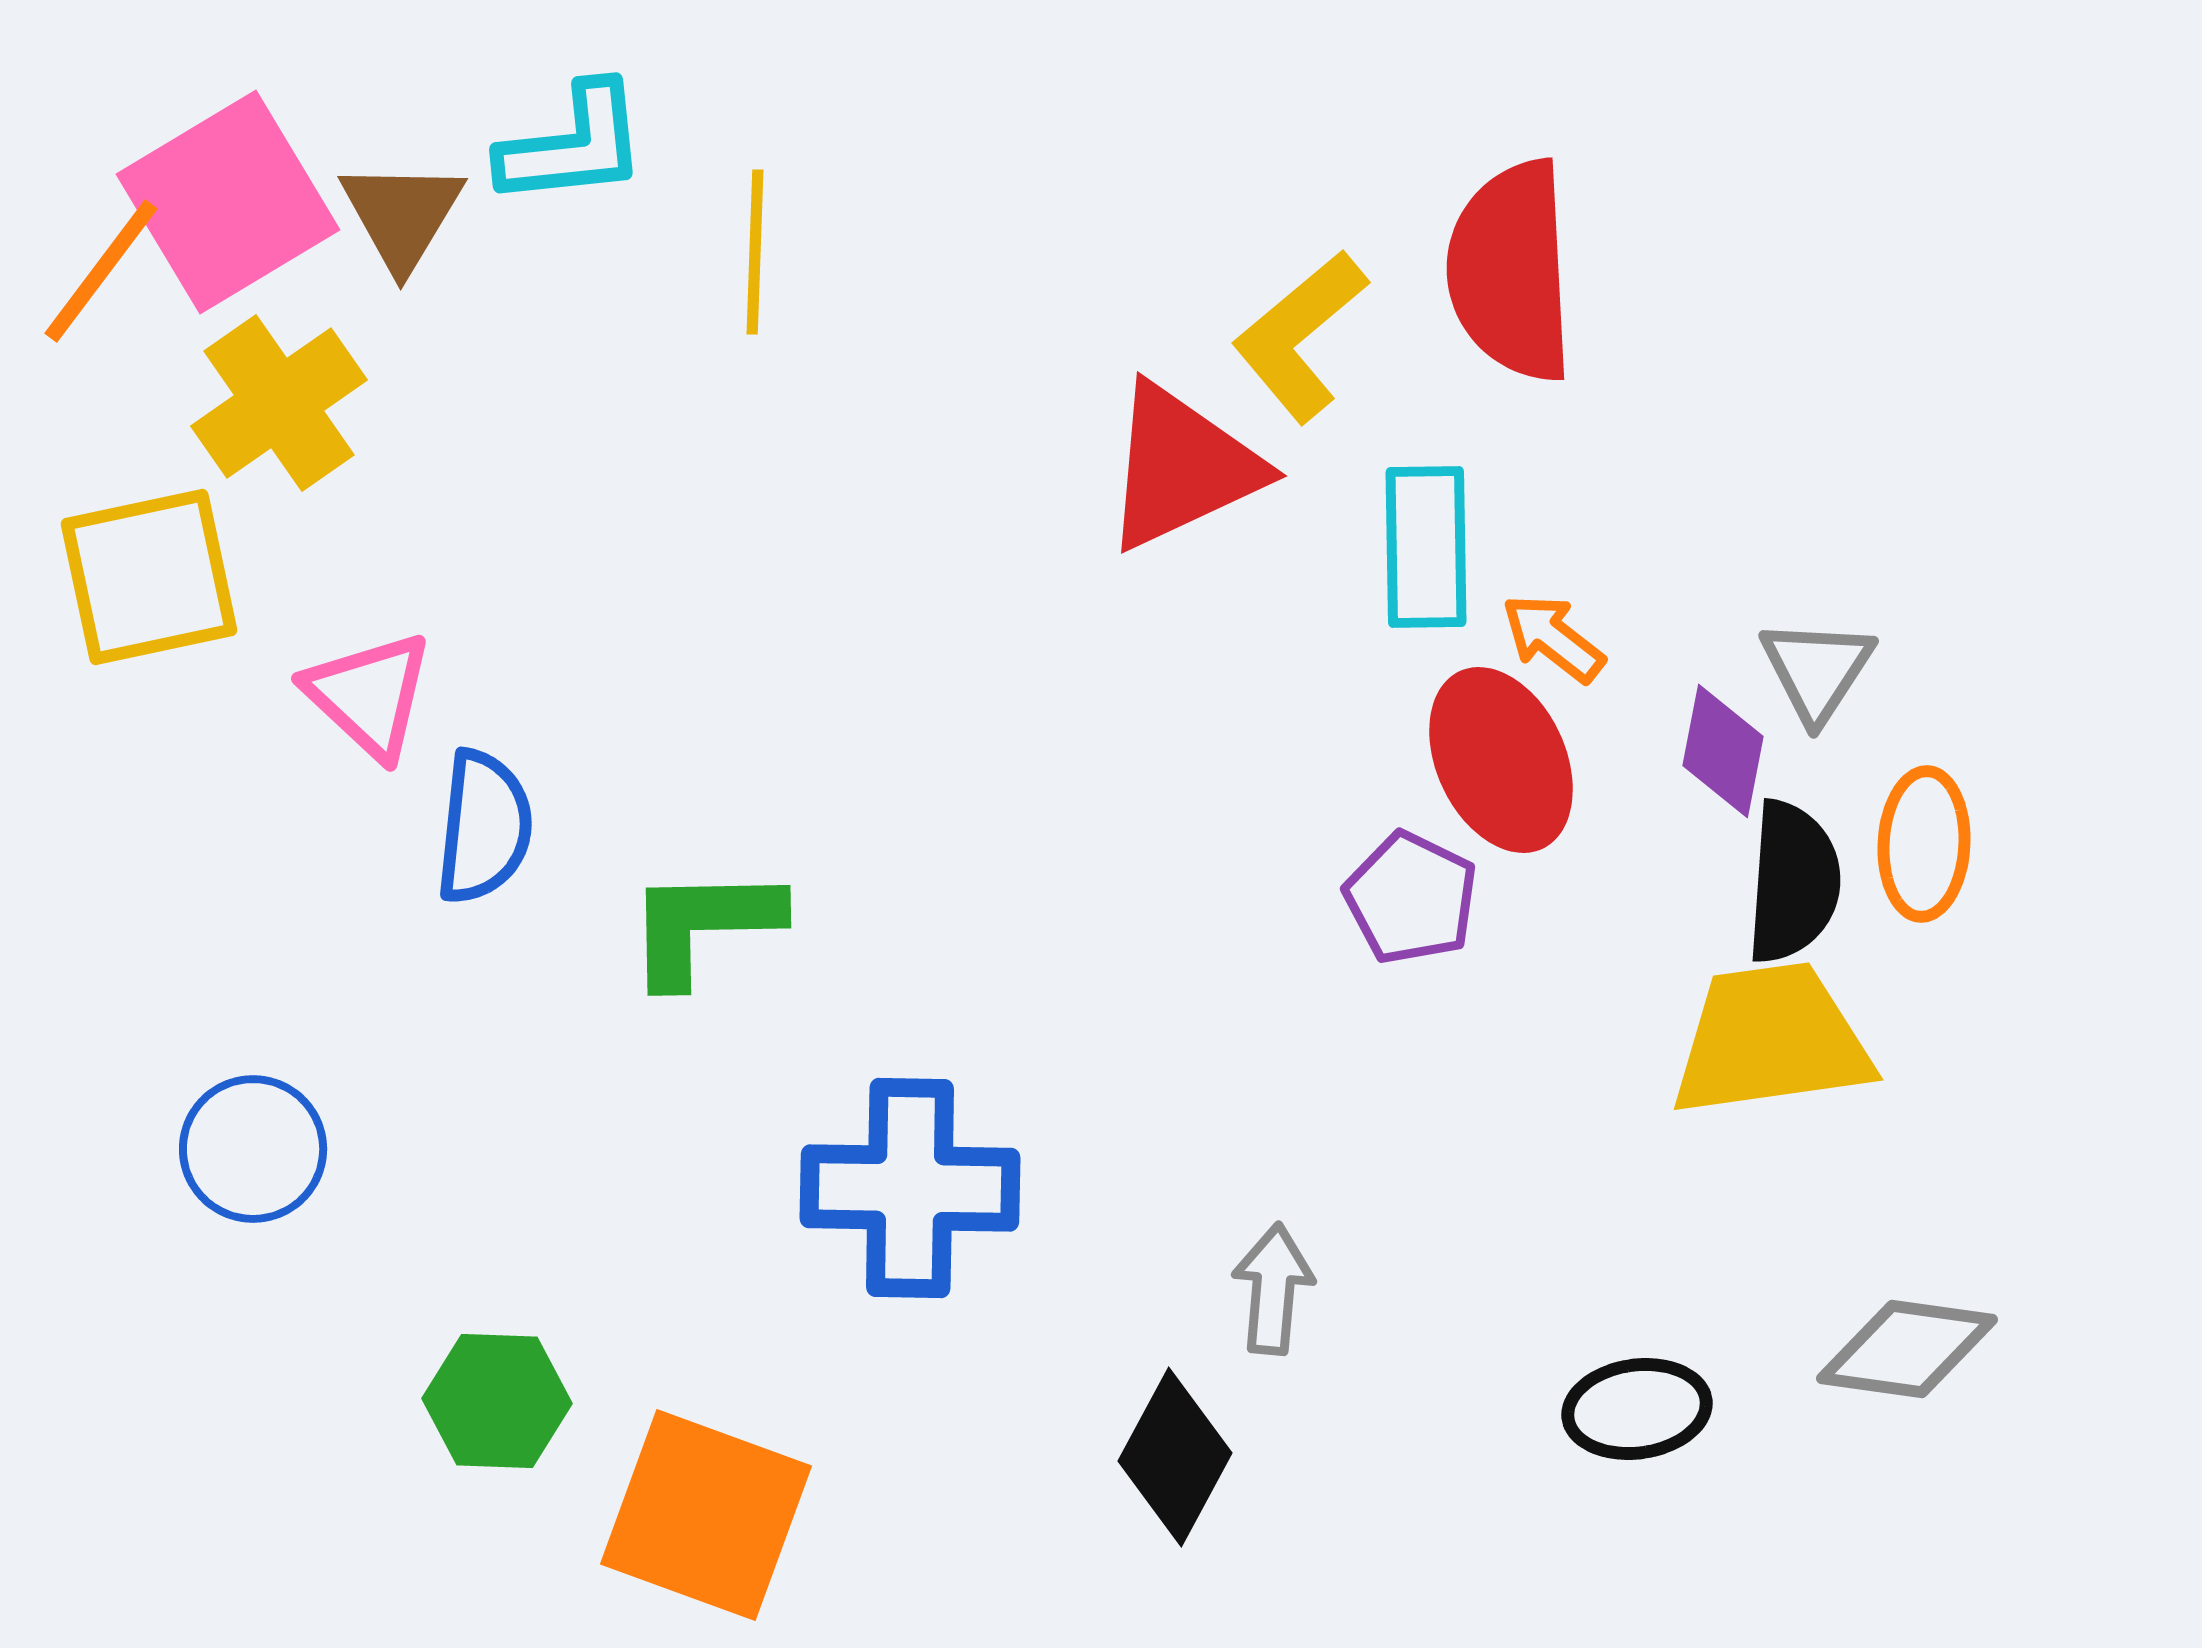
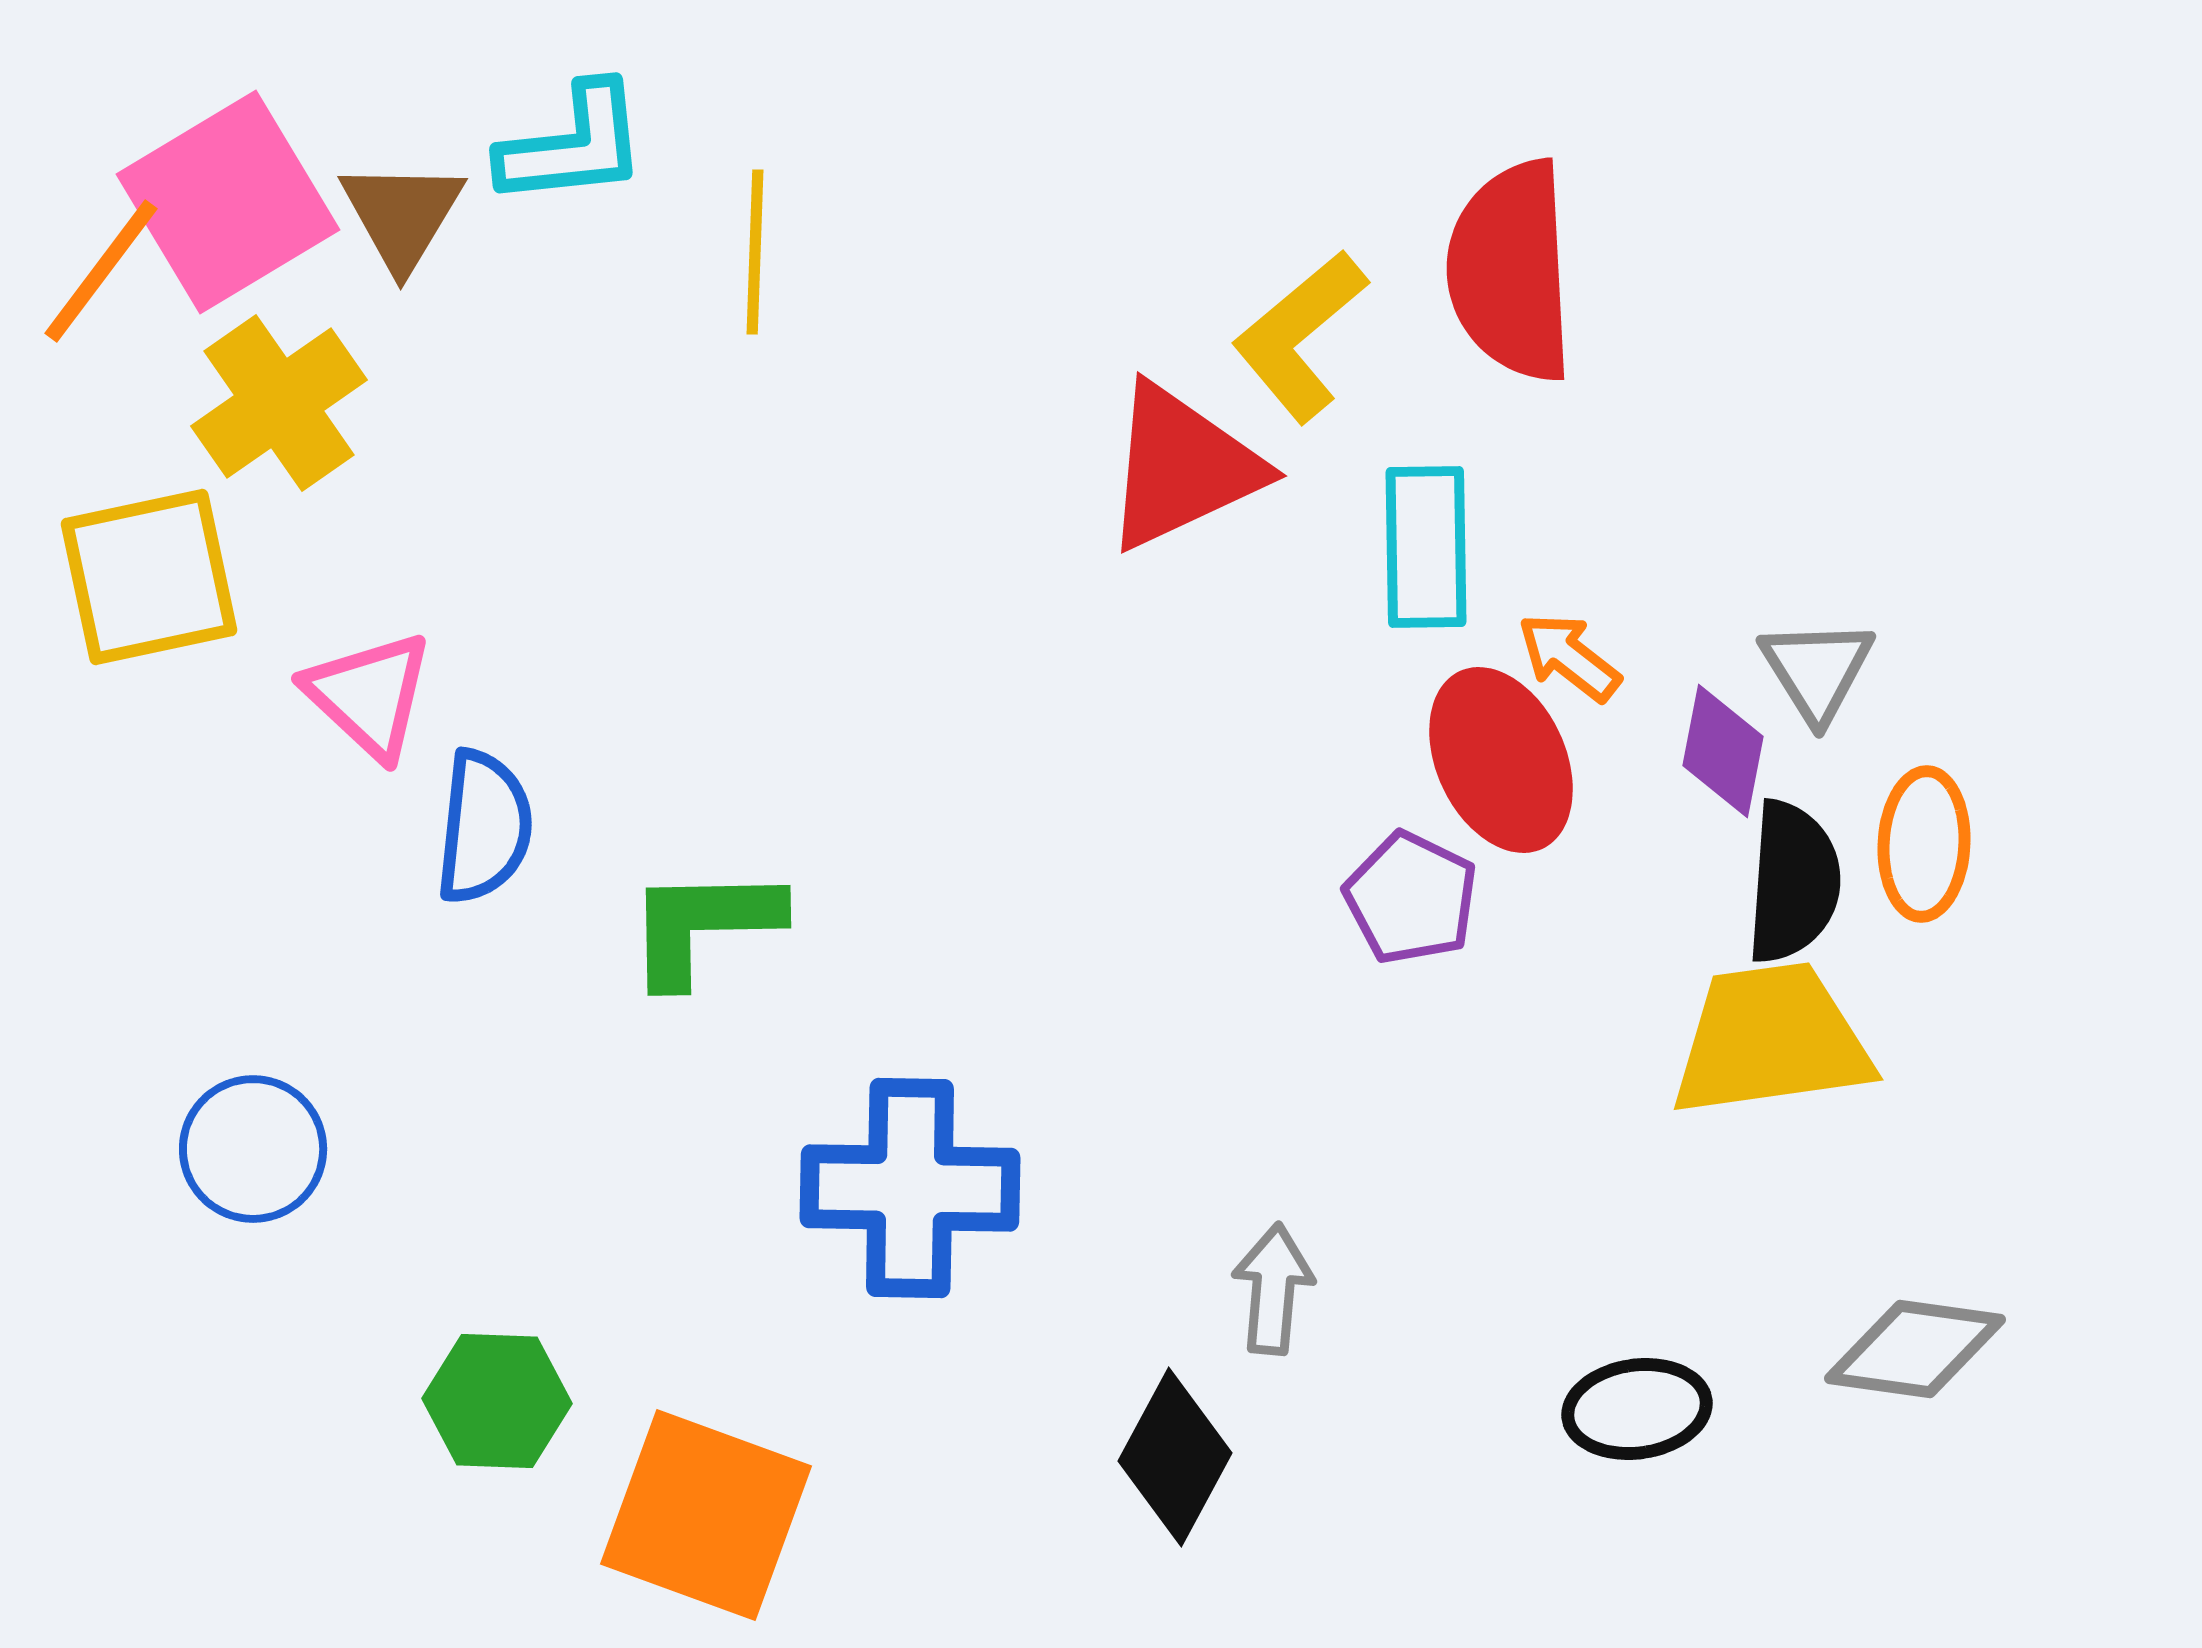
orange arrow: moved 16 px right, 19 px down
gray triangle: rotated 5 degrees counterclockwise
gray diamond: moved 8 px right
